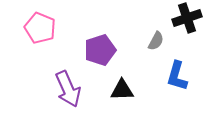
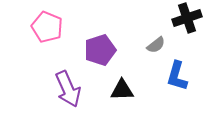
pink pentagon: moved 7 px right, 1 px up
gray semicircle: moved 4 px down; rotated 24 degrees clockwise
